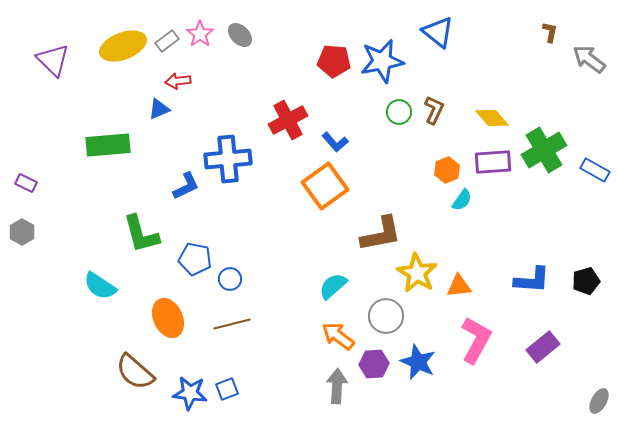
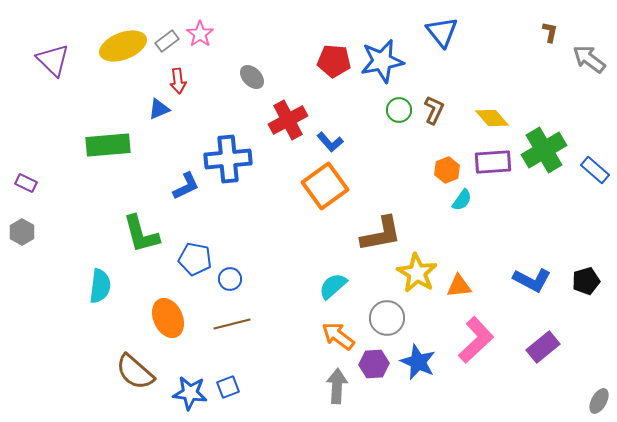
blue triangle at (438, 32): moved 4 px right; rotated 12 degrees clockwise
gray ellipse at (240, 35): moved 12 px right, 42 px down
red arrow at (178, 81): rotated 90 degrees counterclockwise
green circle at (399, 112): moved 2 px up
blue L-shape at (335, 142): moved 5 px left
blue rectangle at (595, 170): rotated 12 degrees clockwise
blue L-shape at (532, 280): rotated 24 degrees clockwise
cyan semicircle at (100, 286): rotated 116 degrees counterclockwise
gray circle at (386, 316): moved 1 px right, 2 px down
pink L-shape at (476, 340): rotated 18 degrees clockwise
blue square at (227, 389): moved 1 px right, 2 px up
